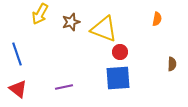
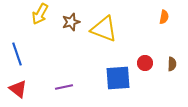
orange semicircle: moved 7 px right, 2 px up
red circle: moved 25 px right, 11 px down
